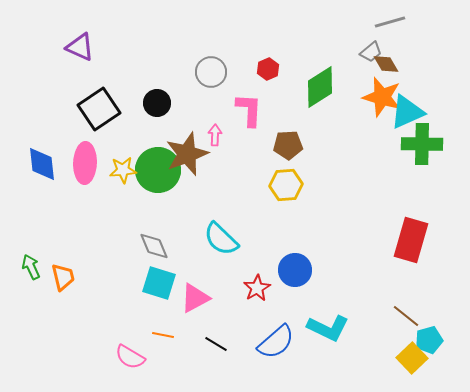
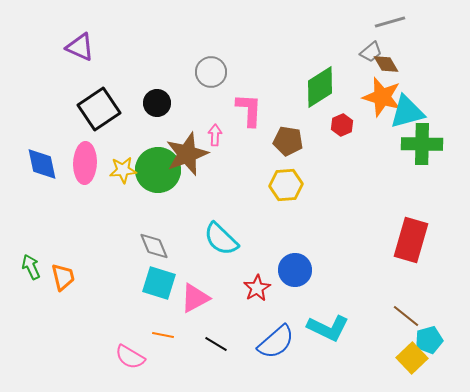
red hexagon: moved 74 px right, 56 px down
cyan triangle: rotated 9 degrees clockwise
brown pentagon: moved 4 px up; rotated 12 degrees clockwise
blue diamond: rotated 6 degrees counterclockwise
